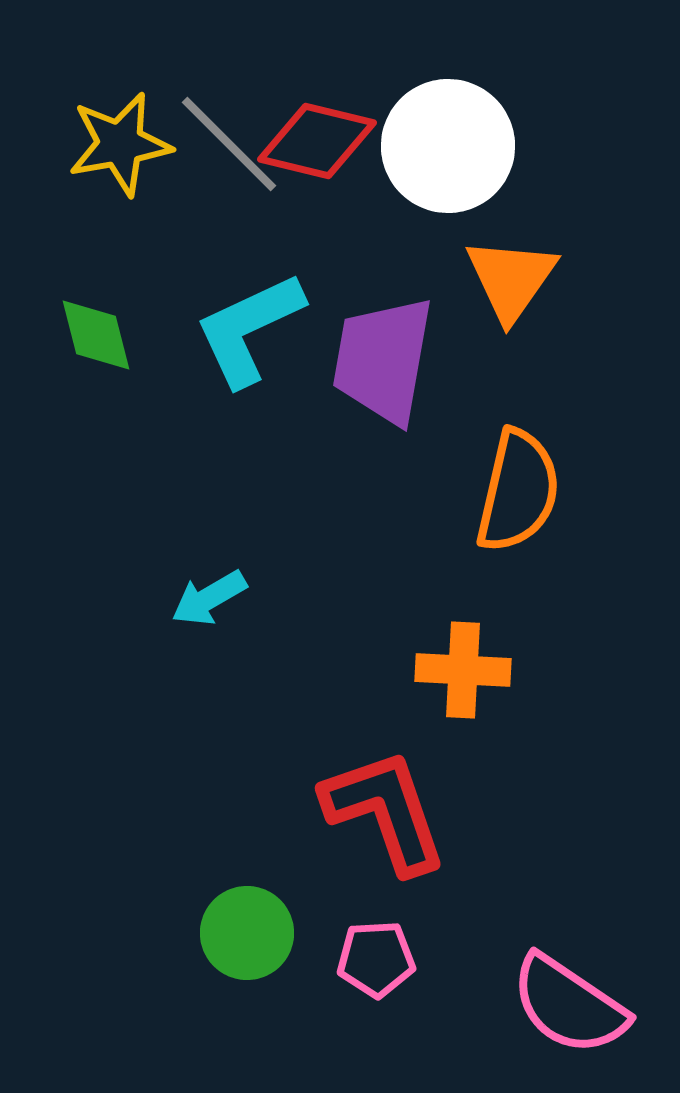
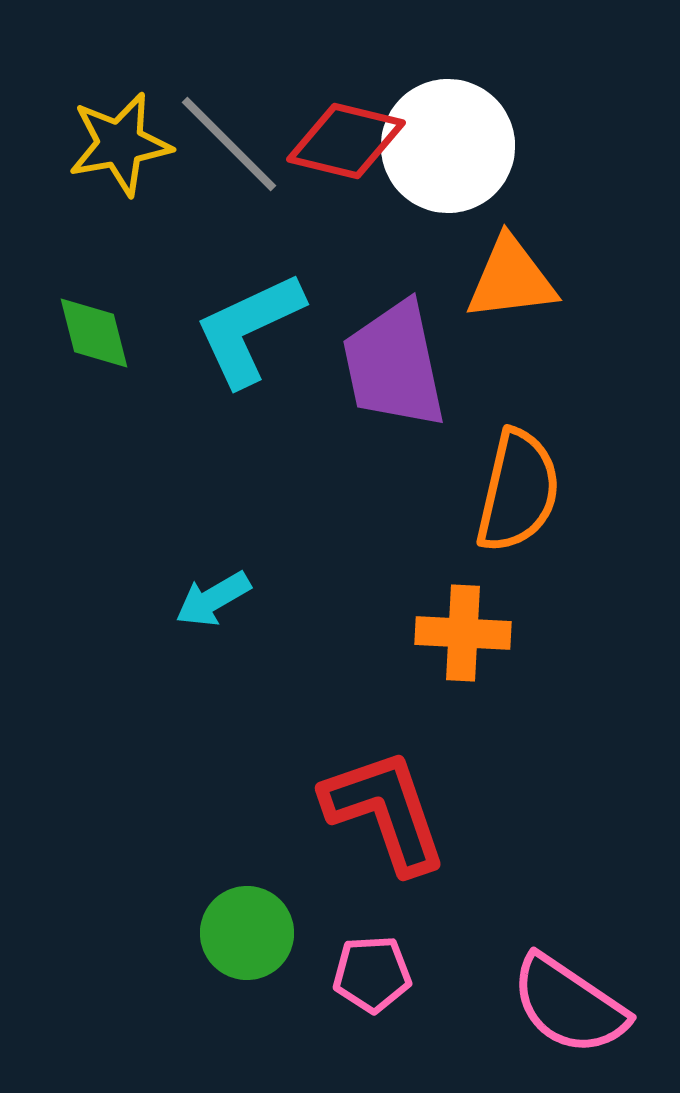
red diamond: moved 29 px right
orange triangle: rotated 48 degrees clockwise
green diamond: moved 2 px left, 2 px up
purple trapezoid: moved 11 px right, 5 px down; rotated 22 degrees counterclockwise
cyan arrow: moved 4 px right, 1 px down
orange cross: moved 37 px up
pink pentagon: moved 4 px left, 15 px down
